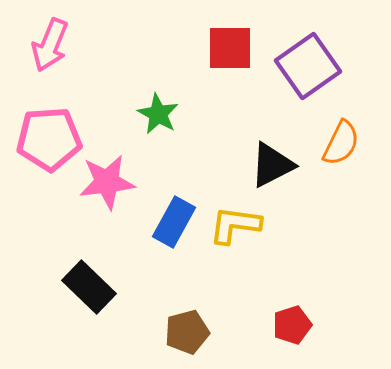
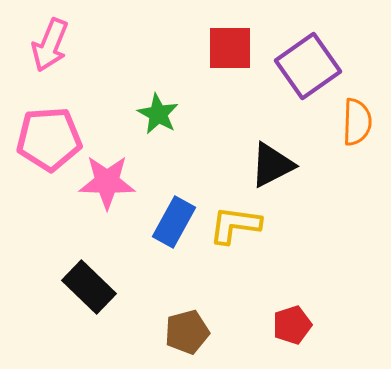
orange semicircle: moved 16 px right, 21 px up; rotated 24 degrees counterclockwise
pink star: rotated 8 degrees clockwise
